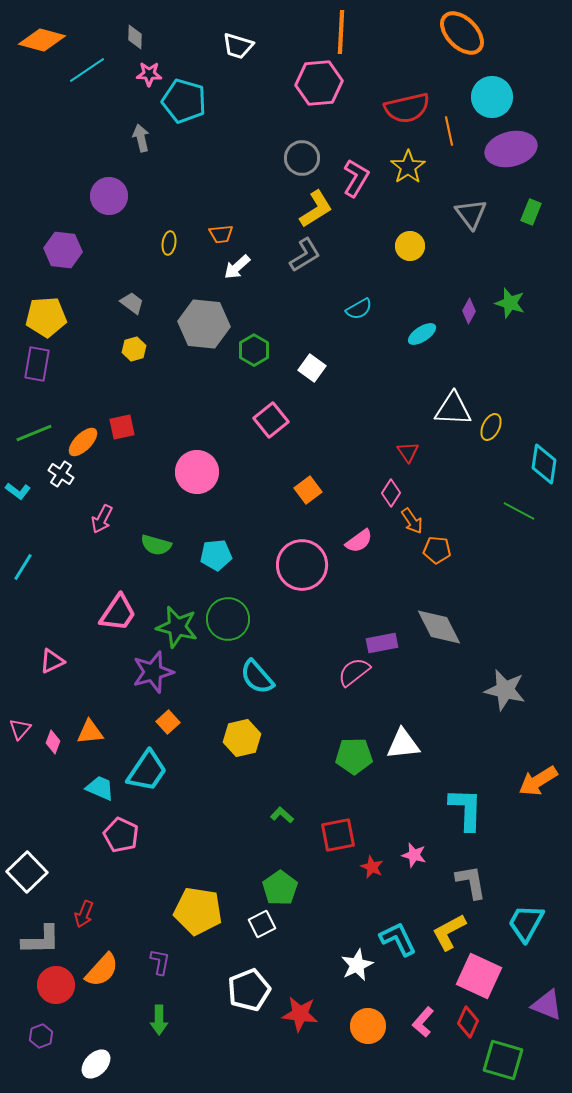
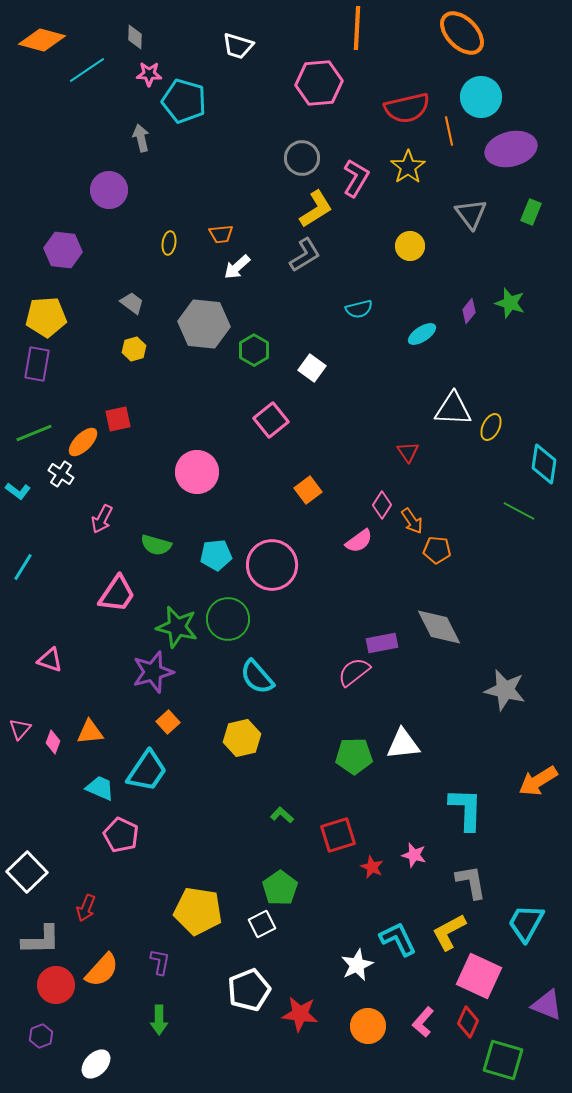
orange line at (341, 32): moved 16 px right, 4 px up
cyan circle at (492, 97): moved 11 px left
purple circle at (109, 196): moved 6 px up
cyan semicircle at (359, 309): rotated 16 degrees clockwise
purple diamond at (469, 311): rotated 10 degrees clockwise
red square at (122, 427): moved 4 px left, 8 px up
pink diamond at (391, 493): moved 9 px left, 12 px down
pink circle at (302, 565): moved 30 px left
pink trapezoid at (118, 613): moved 1 px left, 19 px up
pink triangle at (52, 661): moved 2 px left, 1 px up; rotated 44 degrees clockwise
red square at (338, 835): rotated 6 degrees counterclockwise
red arrow at (84, 914): moved 2 px right, 6 px up
